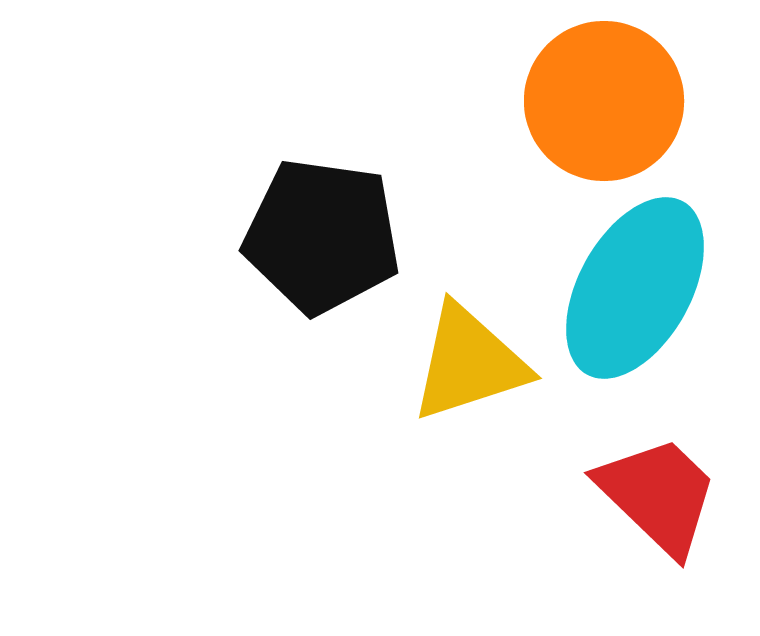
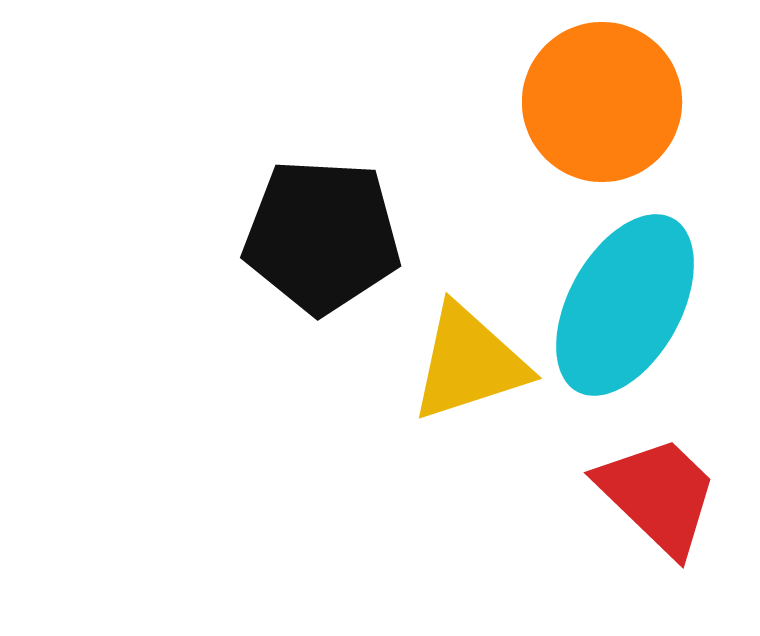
orange circle: moved 2 px left, 1 px down
black pentagon: rotated 5 degrees counterclockwise
cyan ellipse: moved 10 px left, 17 px down
